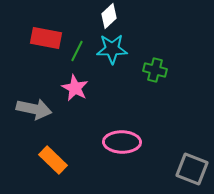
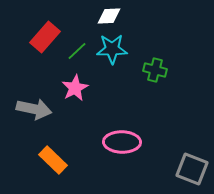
white diamond: rotated 40 degrees clockwise
red rectangle: moved 1 px left, 1 px up; rotated 60 degrees counterclockwise
green line: rotated 20 degrees clockwise
pink star: rotated 16 degrees clockwise
